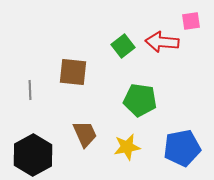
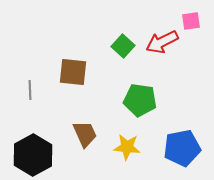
red arrow: rotated 32 degrees counterclockwise
green square: rotated 10 degrees counterclockwise
yellow star: rotated 16 degrees clockwise
